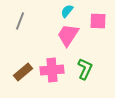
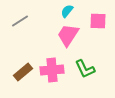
gray line: rotated 36 degrees clockwise
green L-shape: rotated 130 degrees clockwise
